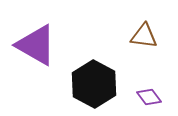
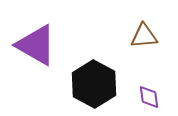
brown triangle: rotated 12 degrees counterclockwise
purple diamond: rotated 30 degrees clockwise
